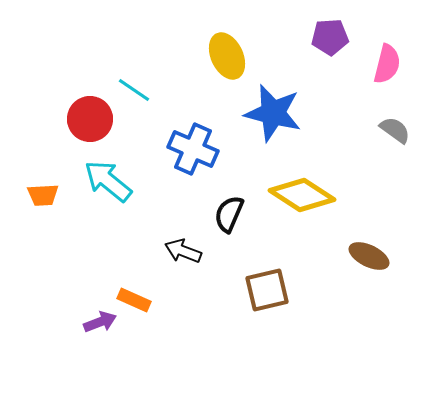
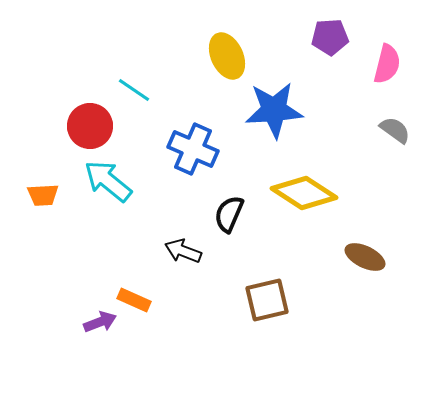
blue star: moved 1 px right, 3 px up; rotated 18 degrees counterclockwise
red circle: moved 7 px down
yellow diamond: moved 2 px right, 2 px up
brown ellipse: moved 4 px left, 1 px down
brown square: moved 10 px down
